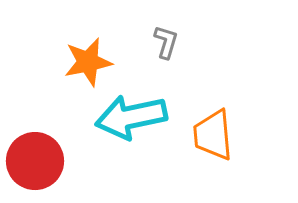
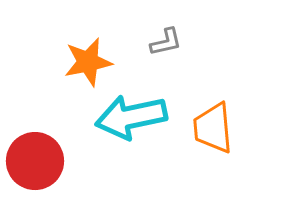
gray L-shape: rotated 60 degrees clockwise
orange trapezoid: moved 7 px up
